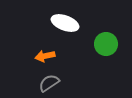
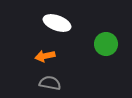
white ellipse: moved 8 px left
gray semicircle: moved 1 px right; rotated 45 degrees clockwise
